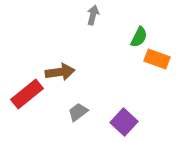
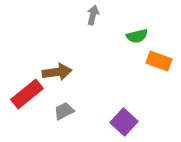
green semicircle: moved 2 px left, 1 px up; rotated 50 degrees clockwise
orange rectangle: moved 2 px right, 2 px down
brown arrow: moved 3 px left
gray trapezoid: moved 14 px left, 1 px up; rotated 10 degrees clockwise
